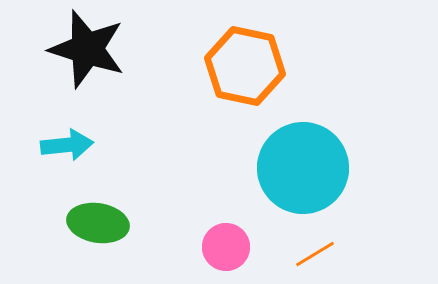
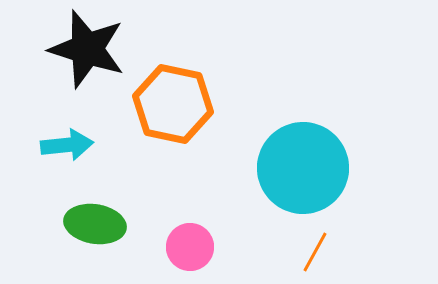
orange hexagon: moved 72 px left, 38 px down
green ellipse: moved 3 px left, 1 px down
pink circle: moved 36 px left
orange line: moved 2 px up; rotated 30 degrees counterclockwise
